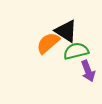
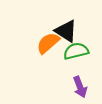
purple arrow: moved 8 px left, 16 px down
